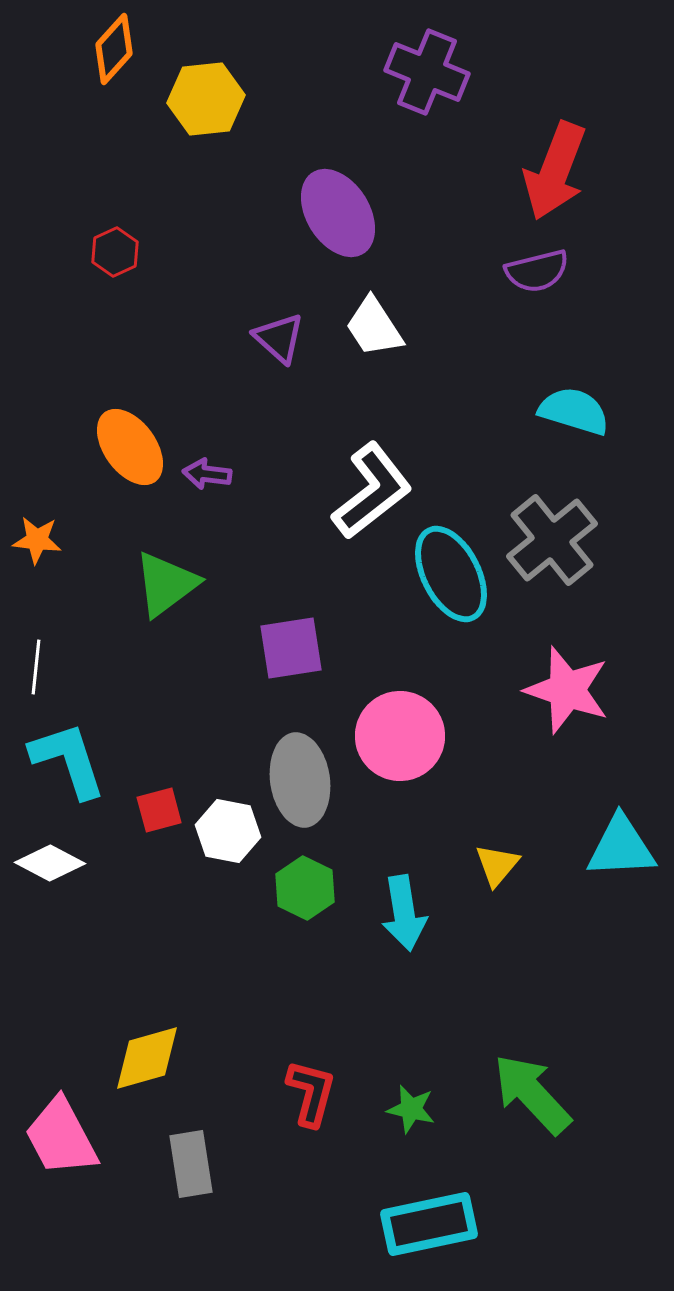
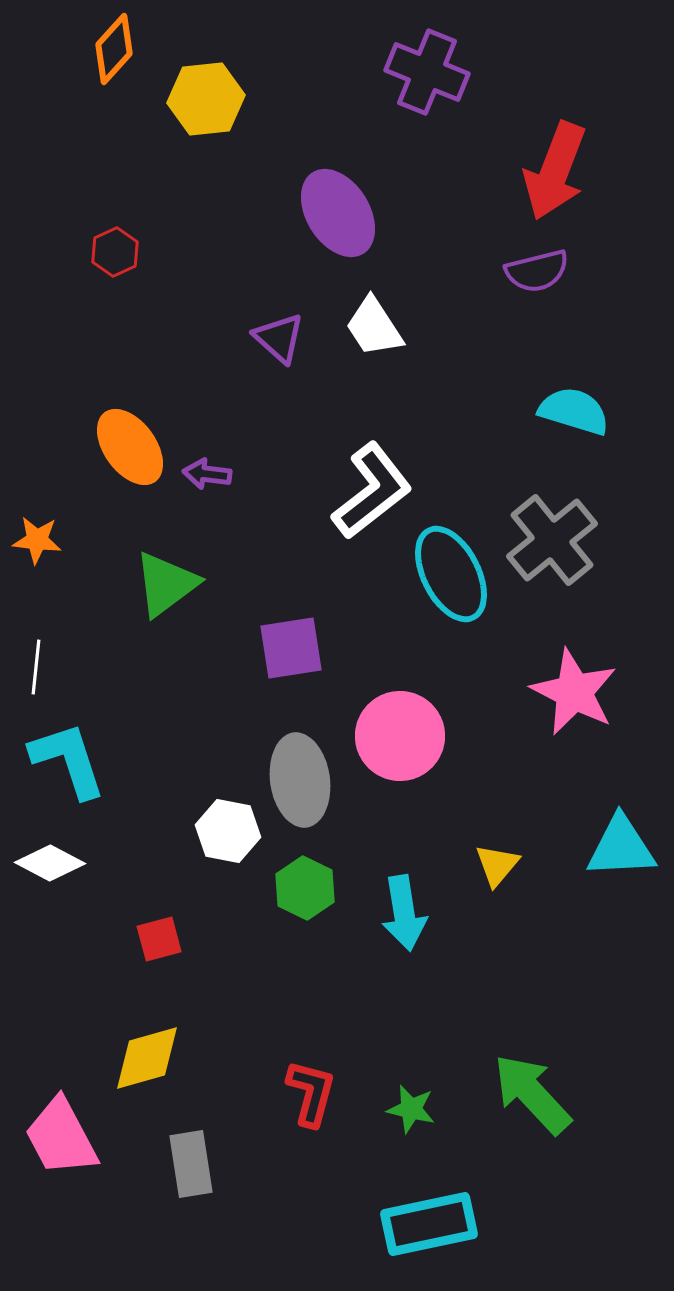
pink star: moved 7 px right, 2 px down; rotated 8 degrees clockwise
red square: moved 129 px down
